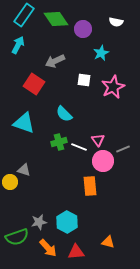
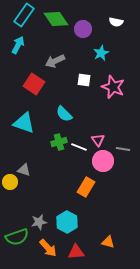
pink star: rotated 25 degrees counterclockwise
gray line: rotated 32 degrees clockwise
orange rectangle: moved 4 px left, 1 px down; rotated 36 degrees clockwise
